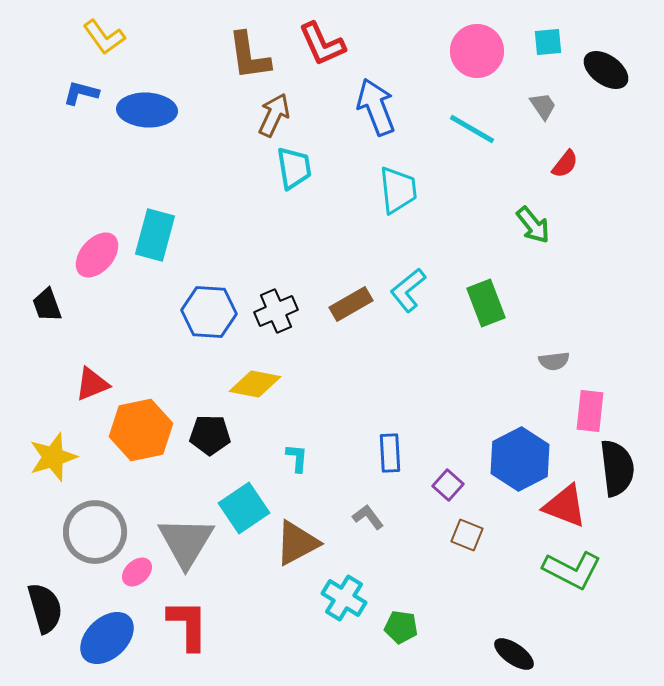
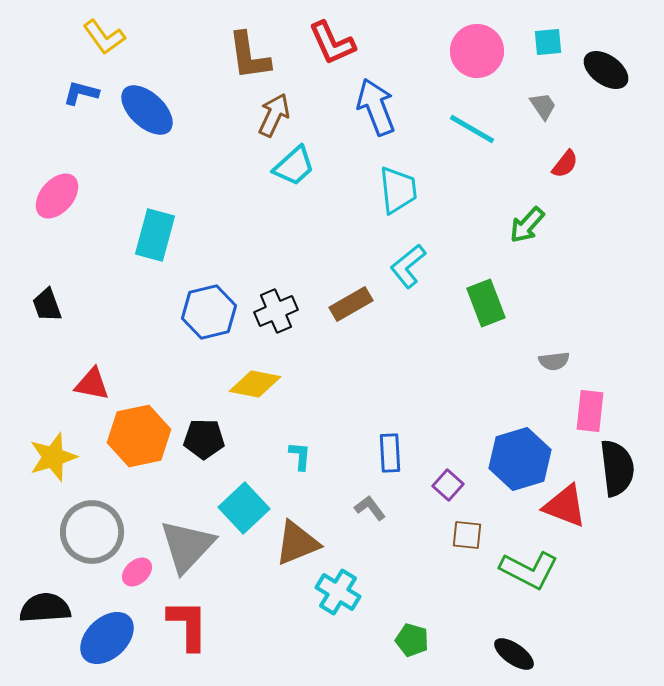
red L-shape at (322, 44): moved 10 px right, 1 px up
blue ellipse at (147, 110): rotated 40 degrees clockwise
cyan trapezoid at (294, 168): moved 2 px up; rotated 57 degrees clockwise
green arrow at (533, 225): moved 6 px left; rotated 81 degrees clockwise
pink ellipse at (97, 255): moved 40 px left, 59 px up
cyan L-shape at (408, 290): moved 24 px up
blue hexagon at (209, 312): rotated 18 degrees counterclockwise
red triangle at (92, 384): rotated 33 degrees clockwise
orange hexagon at (141, 430): moved 2 px left, 6 px down
black pentagon at (210, 435): moved 6 px left, 4 px down
cyan L-shape at (297, 458): moved 3 px right, 2 px up
blue hexagon at (520, 459): rotated 10 degrees clockwise
cyan square at (244, 508): rotated 9 degrees counterclockwise
gray L-shape at (368, 517): moved 2 px right, 9 px up
gray circle at (95, 532): moved 3 px left
brown square at (467, 535): rotated 16 degrees counterclockwise
gray triangle at (186, 542): moved 1 px right, 4 px down; rotated 12 degrees clockwise
brown triangle at (297, 543): rotated 6 degrees clockwise
green L-shape at (572, 570): moved 43 px left
cyan cross at (344, 598): moved 6 px left, 6 px up
black semicircle at (45, 608): rotated 78 degrees counterclockwise
green pentagon at (401, 627): moved 11 px right, 13 px down; rotated 8 degrees clockwise
